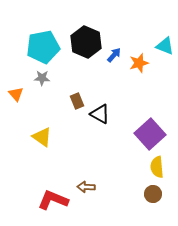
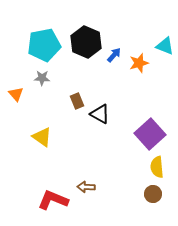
cyan pentagon: moved 1 px right, 2 px up
